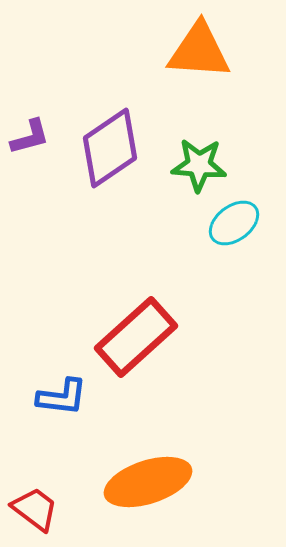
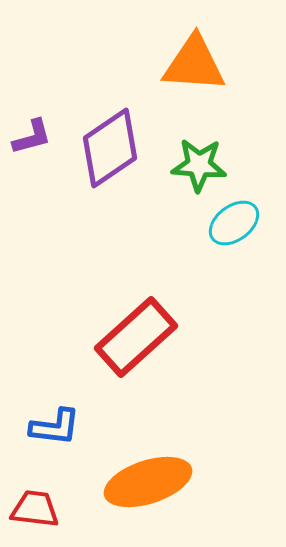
orange triangle: moved 5 px left, 13 px down
purple L-shape: moved 2 px right
blue L-shape: moved 7 px left, 30 px down
red trapezoid: rotated 30 degrees counterclockwise
